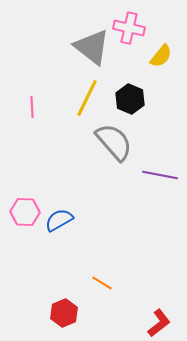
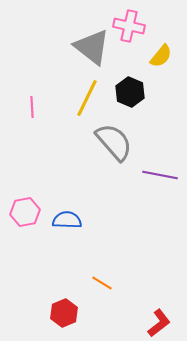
pink cross: moved 2 px up
black hexagon: moved 7 px up
pink hexagon: rotated 12 degrees counterclockwise
blue semicircle: moved 8 px right; rotated 32 degrees clockwise
